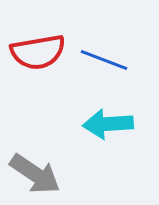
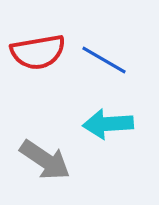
blue line: rotated 9 degrees clockwise
gray arrow: moved 10 px right, 14 px up
